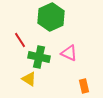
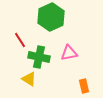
pink triangle: rotated 36 degrees counterclockwise
